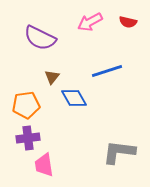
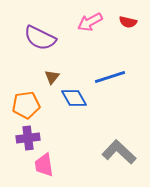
blue line: moved 3 px right, 6 px down
gray L-shape: rotated 36 degrees clockwise
